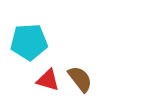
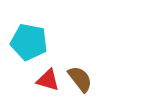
cyan pentagon: rotated 15 degrees clockwise
